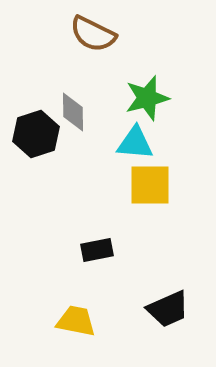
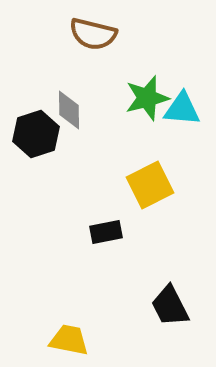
brown semicircle: rotated 12 degrees counterclockwise
gray diamond: moved 4 px left, 2 px up
cyan triangle: moved 47 px right, 34 px up
yellow square: rotated 27 degrees counterclockwise
black rectangle: moved 9 px right, 18 px up
black trapezoid: moved 2 px right, 3 px up; rotated 87 degrees clockwise
yellow trapezoid: moved 7 px left, 19 px down
